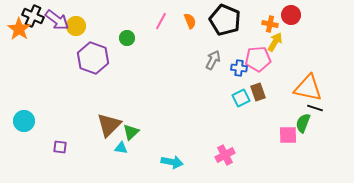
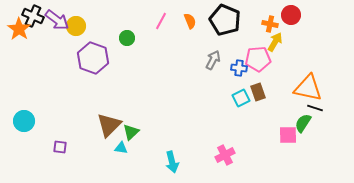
green semicircle: rotated 12 degrees clockwise
cyan arrow: rotated 65 degrees clockwise
